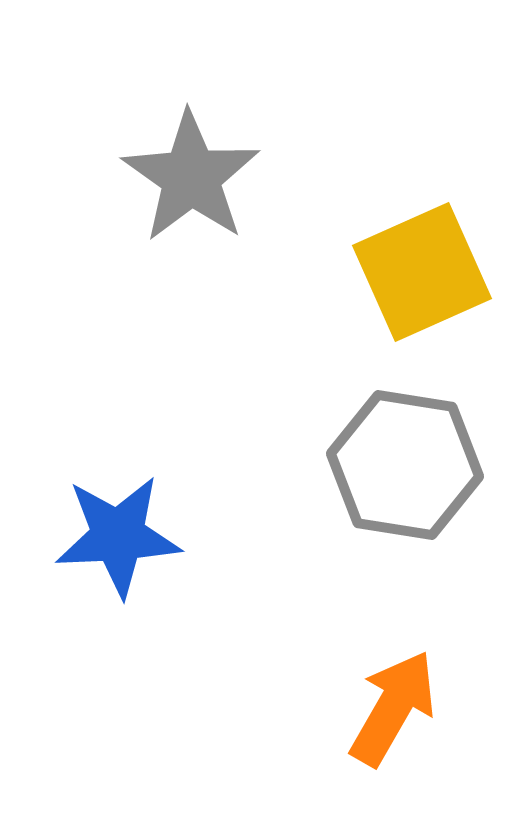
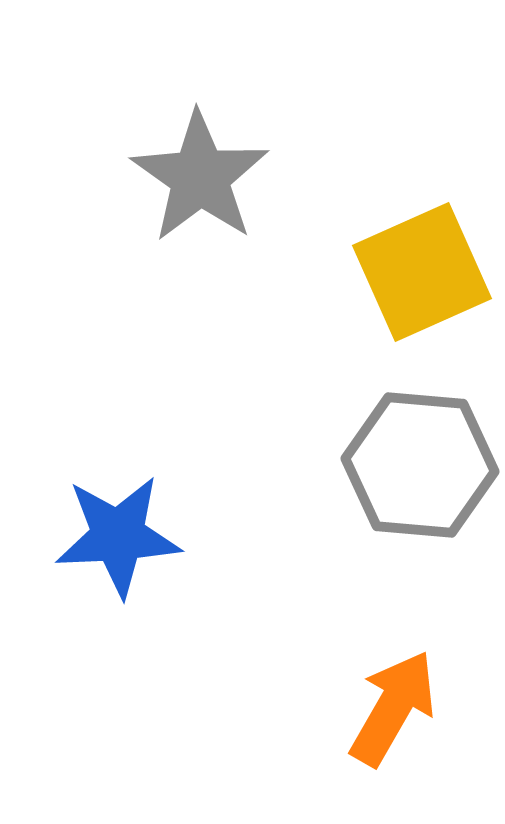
gray star: moved 9 px right
gray hexagon: moved 15 px right; rotated 4 degrees counterclockwise
